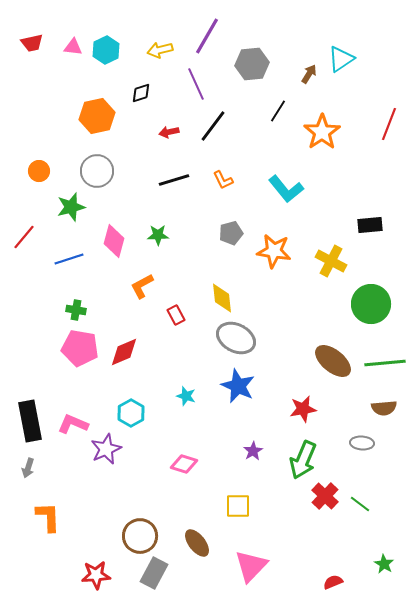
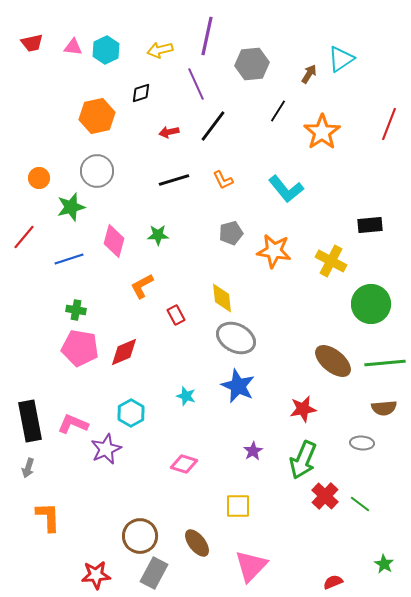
purple line at (207, 36): rotated 18 degrees counterclockwise
orange circle at (39, 171): moved 7 px down
